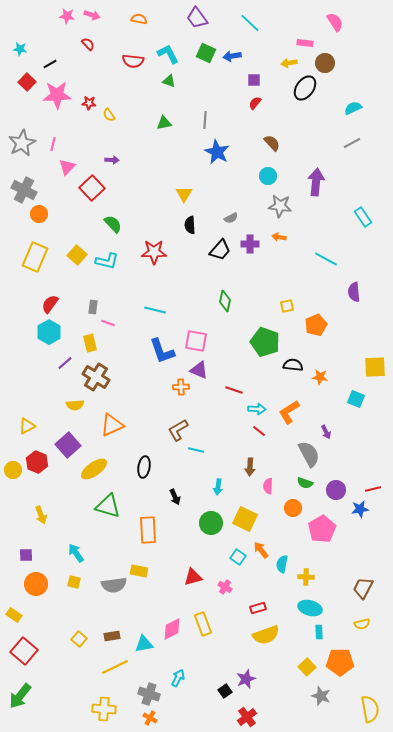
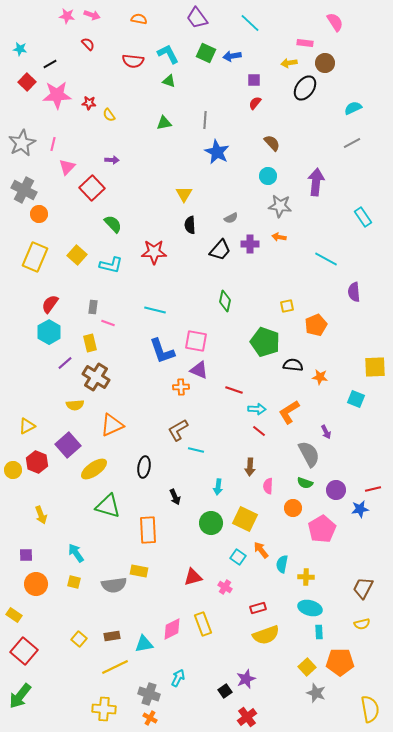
cyan L-shape at (107, 261): moved 4 px right, 4 px down
gray star at (321, 696): moved 5 px left, 3 px up
